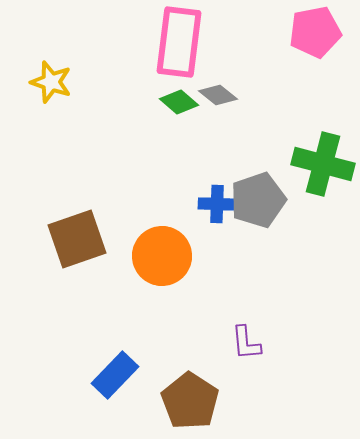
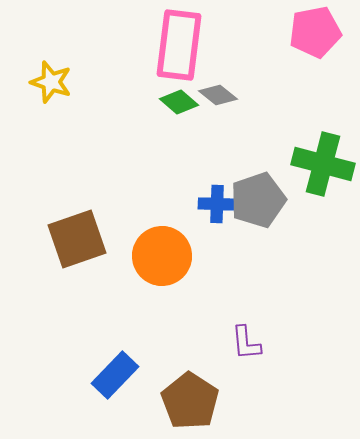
pink rectangle: moved 3 px down
